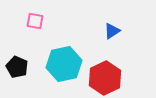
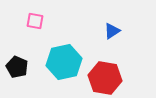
cyan hexagon: moved 2 px up
red hexagon: rotated 24 degrees counterclockwise
